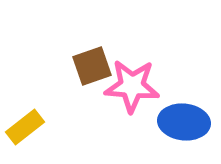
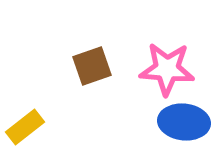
pink star: moved 35 px right, 17 px up
